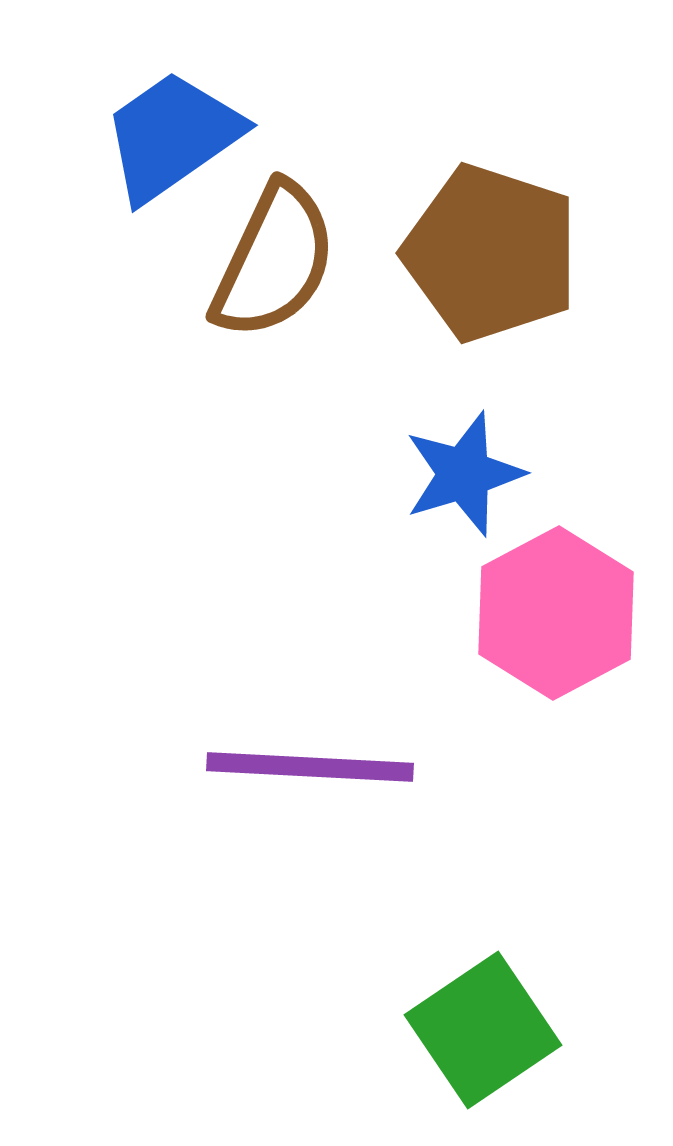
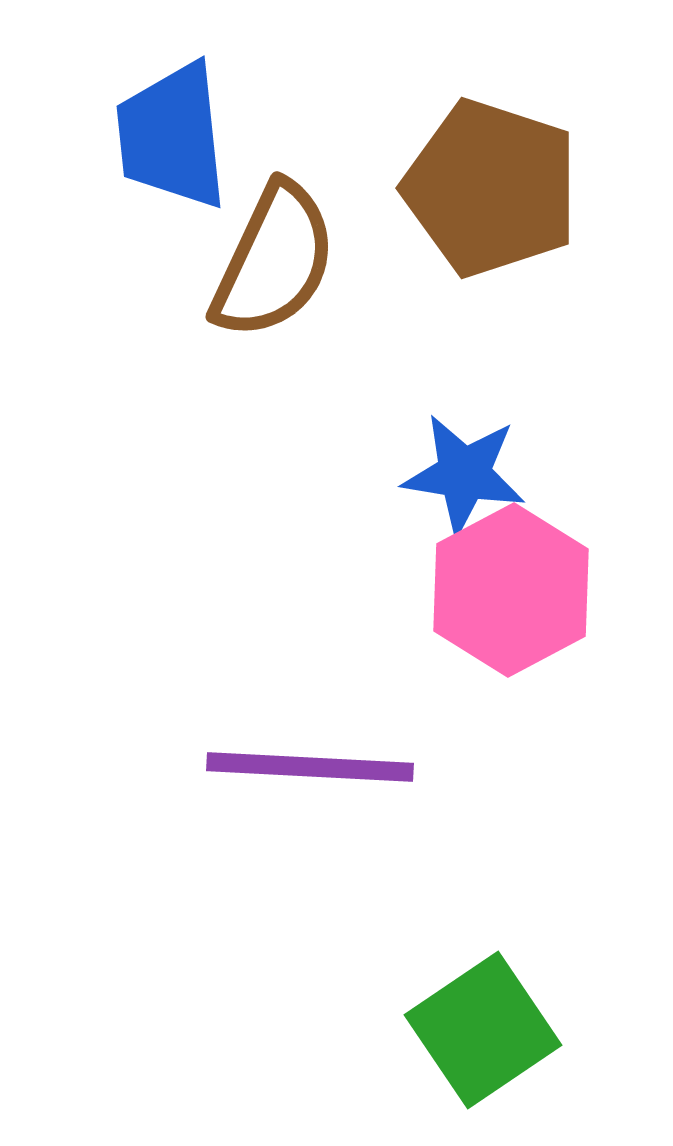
blue trapezoid: rotated 61 degrees counterclockwise
brown pentagon: moved 65 px up
blue star: rotated 26 degrees clockwise
pink hexagon: moved 45 px left, 23 px up
